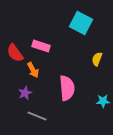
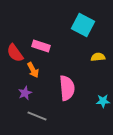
cyan square: moved 2 px right, 2 px down
yellow semicircle: moved 1 px right, 2 px up; rotated 64 degrees clockwise
